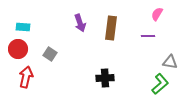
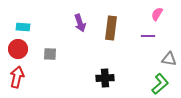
gray square: rotated 32 degrees counterclockwise
gray triangle: moved 1 px left, 3 px up
red arrow: moved 9 px left
